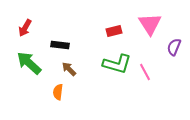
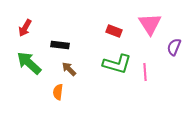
red rectangle: rotated 35 degrees clockwise
pink line: rotated 24 degrees clockwise
